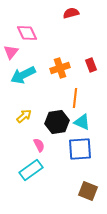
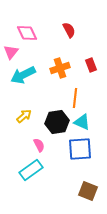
red semicircle: moved 2 px left, 17 px down; rotated 77 degrees clockwise
